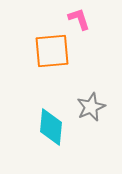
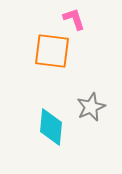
pink L-shape: moved 5 px left
orange square: rotated 12 degrees clockwise
